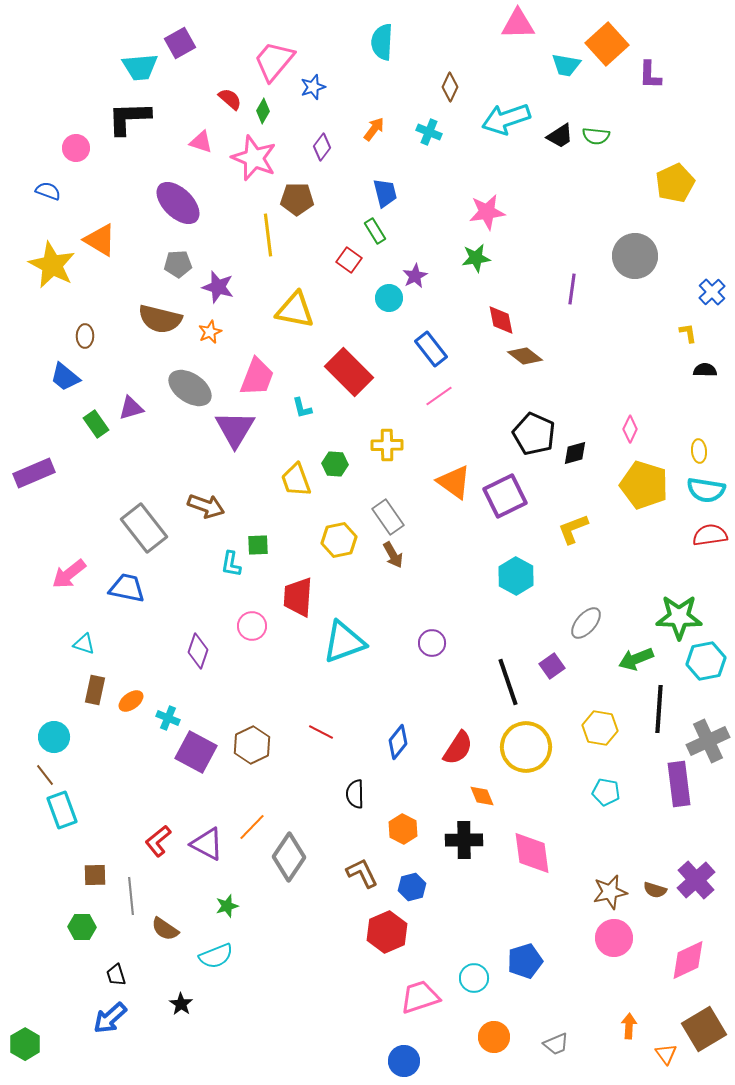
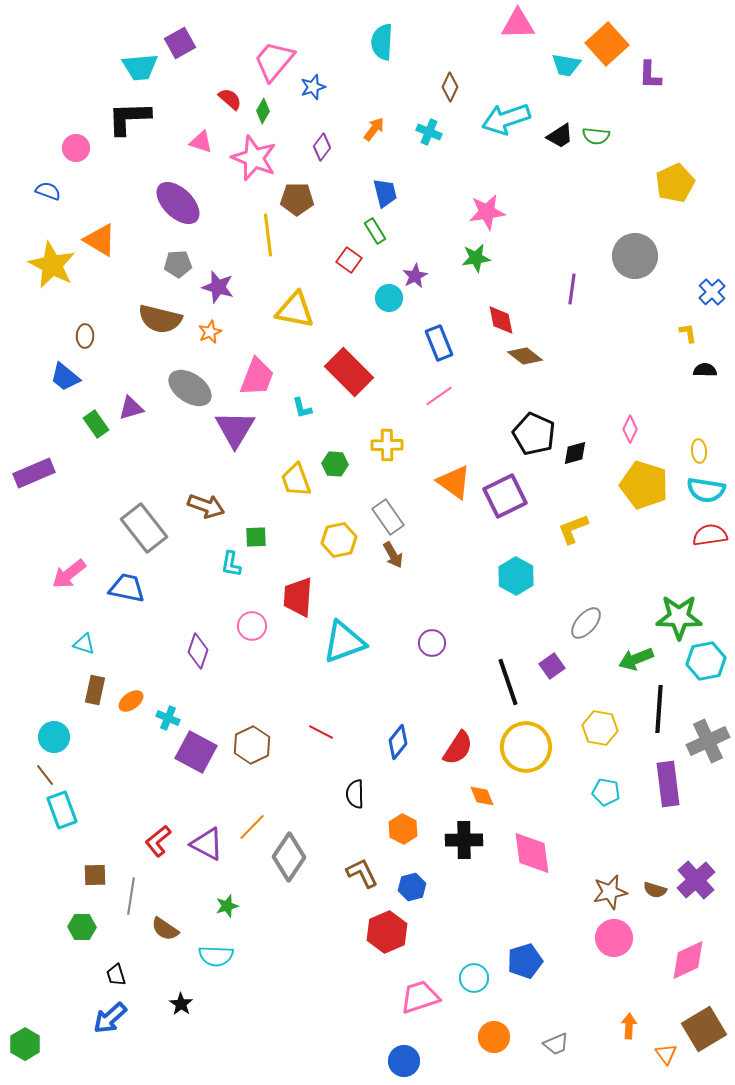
blue rectangle at (431, 349): moved 8 px right, 6 px up; rotated 16 degrees clockwise
green square at (258, 545): moved 2 px left, 8 px up
purple rectangle at (679, 784): moved 11 px left
gray line at (131, 896): rotated 15 degrees clockwise
cyan semicircle at (216, 956): rotated 24 degrees clockwise
